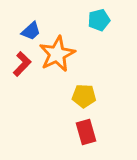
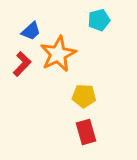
orange star: moved 1 px right
